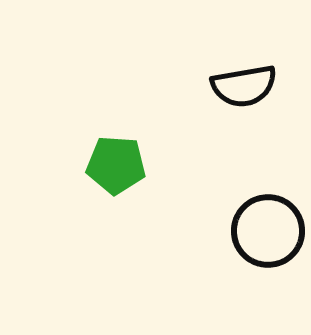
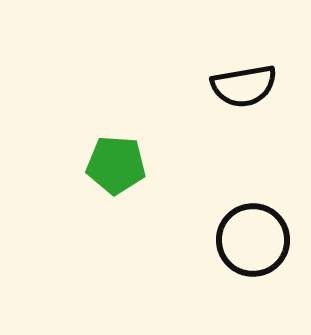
black circle: moved 15 px left, 9 px down
